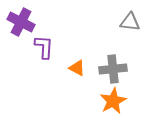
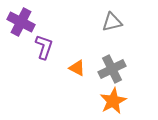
gray triangle: moved 18 px left; rotated 20 degrees counterclockwise
purple L-shape: rotated 15 degrees clockwise
gray cross: moved 1 px left; rotated 20 degrees counterclockwise
